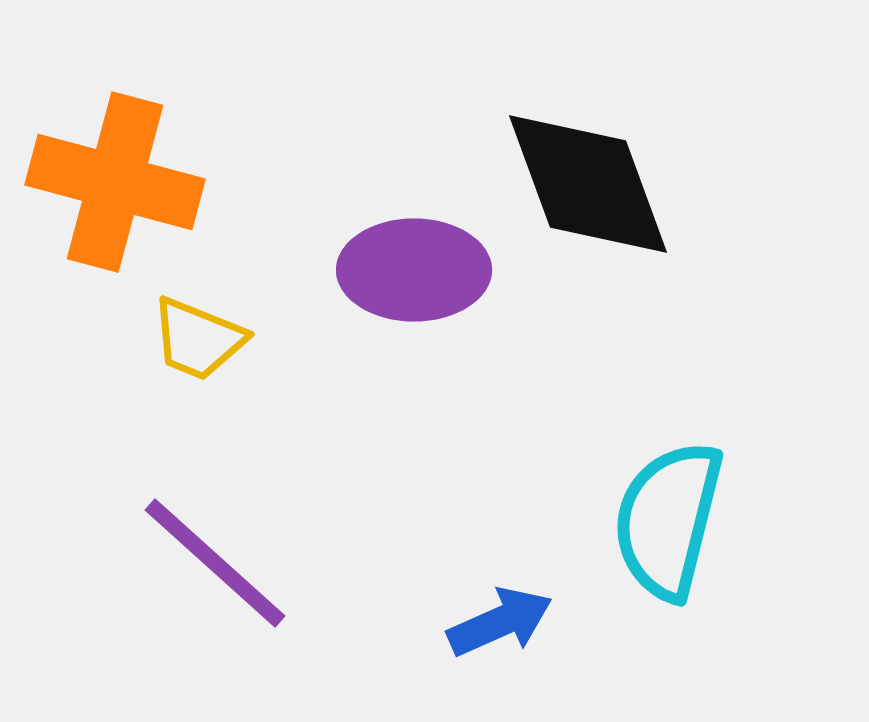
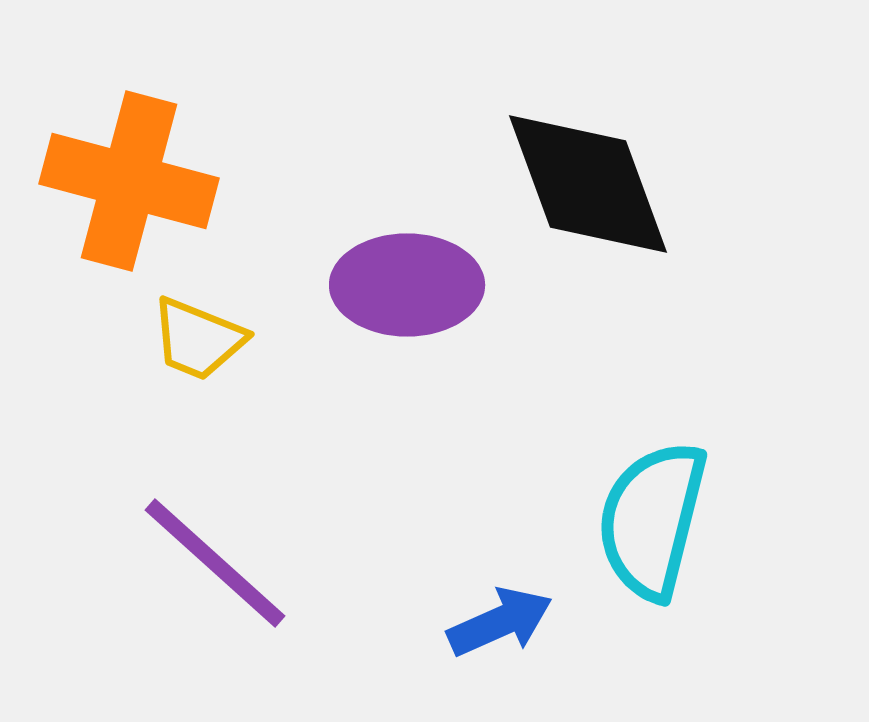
orange cross: moved 14 px right, 1 px up
purple ellipse: moved 7 px left, 15 px down
cyan semicircle: moved 16 px left
